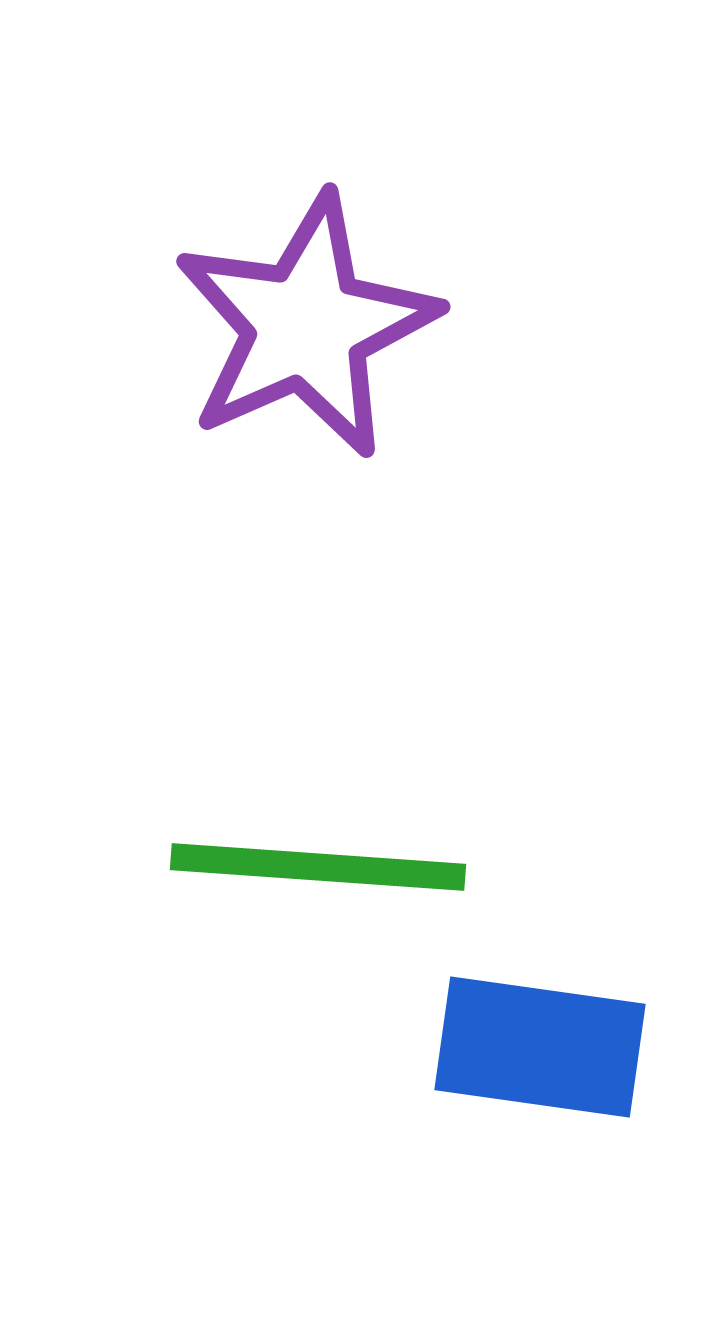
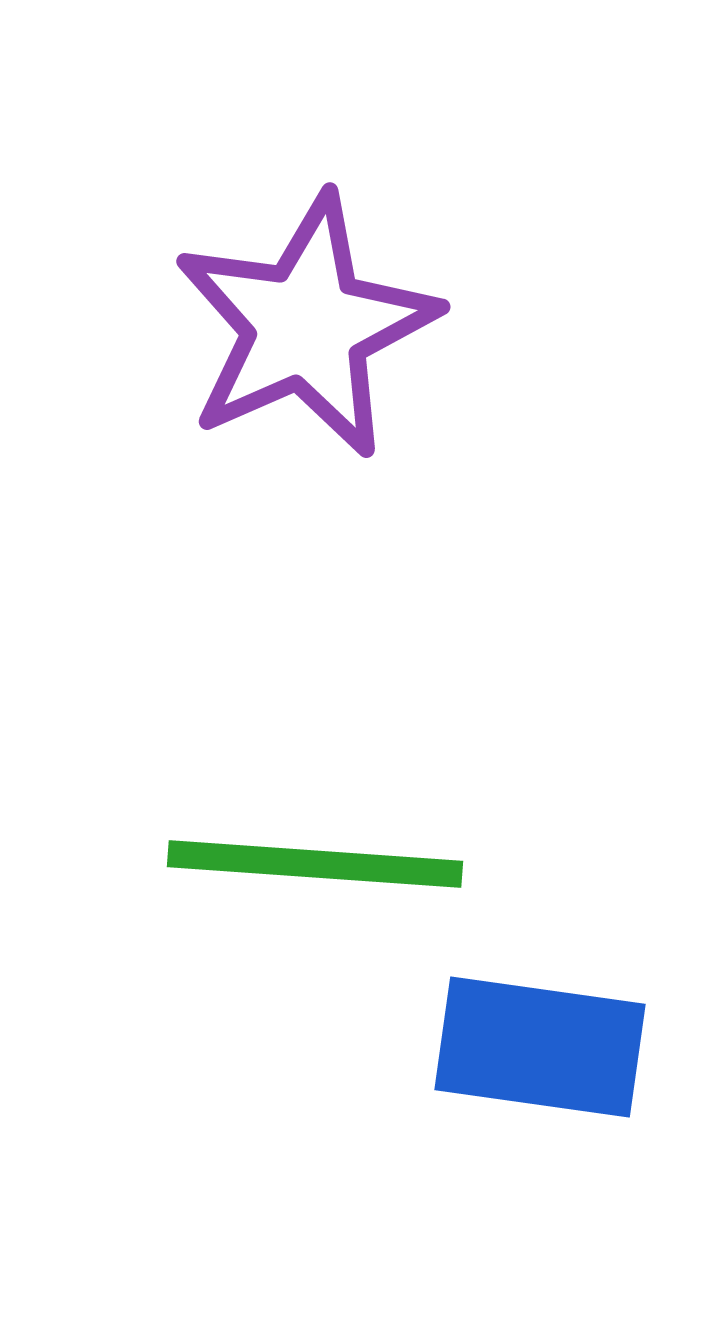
green line: moved 3 px left, 3 px up
